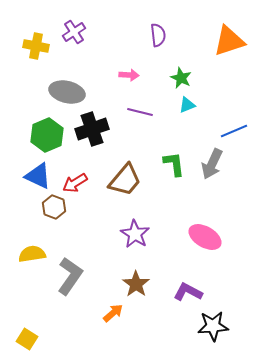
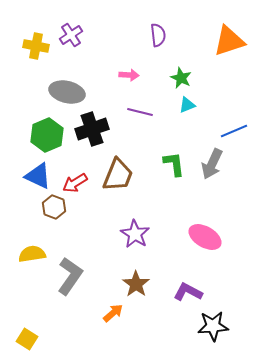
purple cross: moved 3 px left, 3 px down
brown trapezoid: moved 7 px left, 5 px up; rotated 18 degrees counterclockwise
